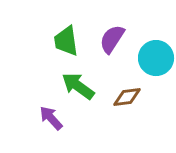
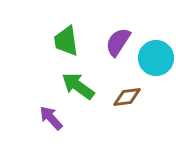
purple semicircle: moved 6 px right, 3 px down
